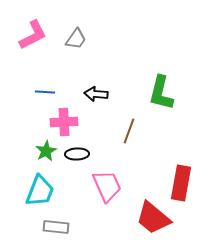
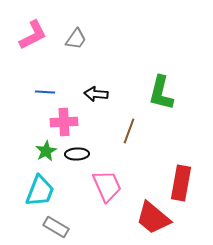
gray rectangle: rotated 25 degrees clockwise
